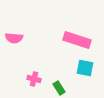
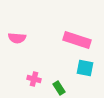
pink semicircle: moved 3 px right
